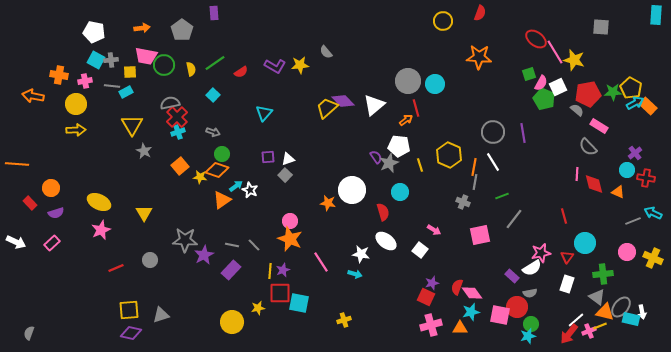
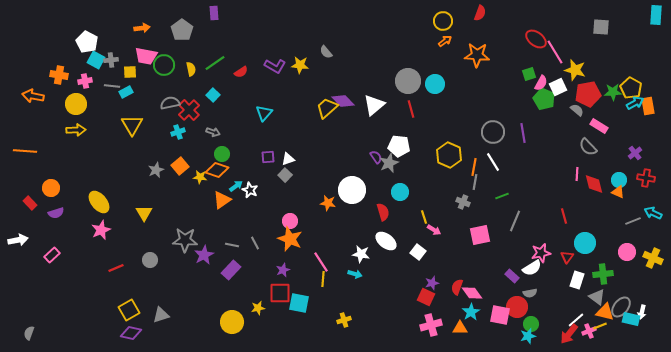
white pentagon at (94, 32): moved 7 px left, 10 px down; rotated 15 degrees clockwise
orange star at (479, 57): moved 2 px left, 2 px up
yellow star at (574, 60): moved 1 px right, 10 px down
yellow star at (300, 65): rotated 12 degrees clockwise
orange rectangle at (648, 106): rotated 36 degrees clockwise
red line at (416, 108): moved 5 px left, 1 px down
red cross at (177, 117): moved 12 px right, 7 px up
orange arrow at (406, 120): moved 39 px right, 79 px up
gray star at (144, 151): moved 12 px right, 19 px down; rotated 21 degrees clockwise
orange line at (17, 164): moved 8 px right, 13 px up
yellow line at (420, 165): moved 4 px right, 52 px down
cyan circle at (627, 170): moved 8 px left, 10 px down
yellow ellipse at (99, 202): rotated 25 degrees clockwise
gray line at (514, 219): moved 1 px right, 2 px down; rotated 15 degrees counterclockwise
white arrow at (16, 242): moved 2 px right, 2 px up; rotated 36 degrees counterclockwise
pink rectangle at (52, 243): moved 12 px down
gray line at (254, 245): moved 1 px right, 2 px up; rotated 16 degrees clockwise
white square at (420, 250): moved 2 px left, 2 px down
yellow line at (270, 271): moved 53 px right, 8 px down
white rectangle at (567, 284): moved 10 px right, 4 px up
yellow square at (129, 310): rotated 25 degrees counterclockwise
cyan star at (471, 312): rotated 18 degrees counterclockwise
white arrow at (642, 312): rotated 24 degrees clockwise
